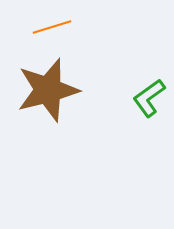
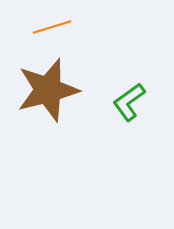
green L-shape: moved 20 px left, 4 px down
